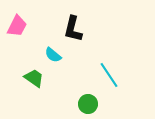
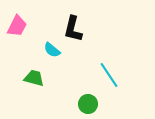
cyan semicircle: moved 1 px left, 5 px up
green trapezoid: rotated 20 degrees counterclockwise
